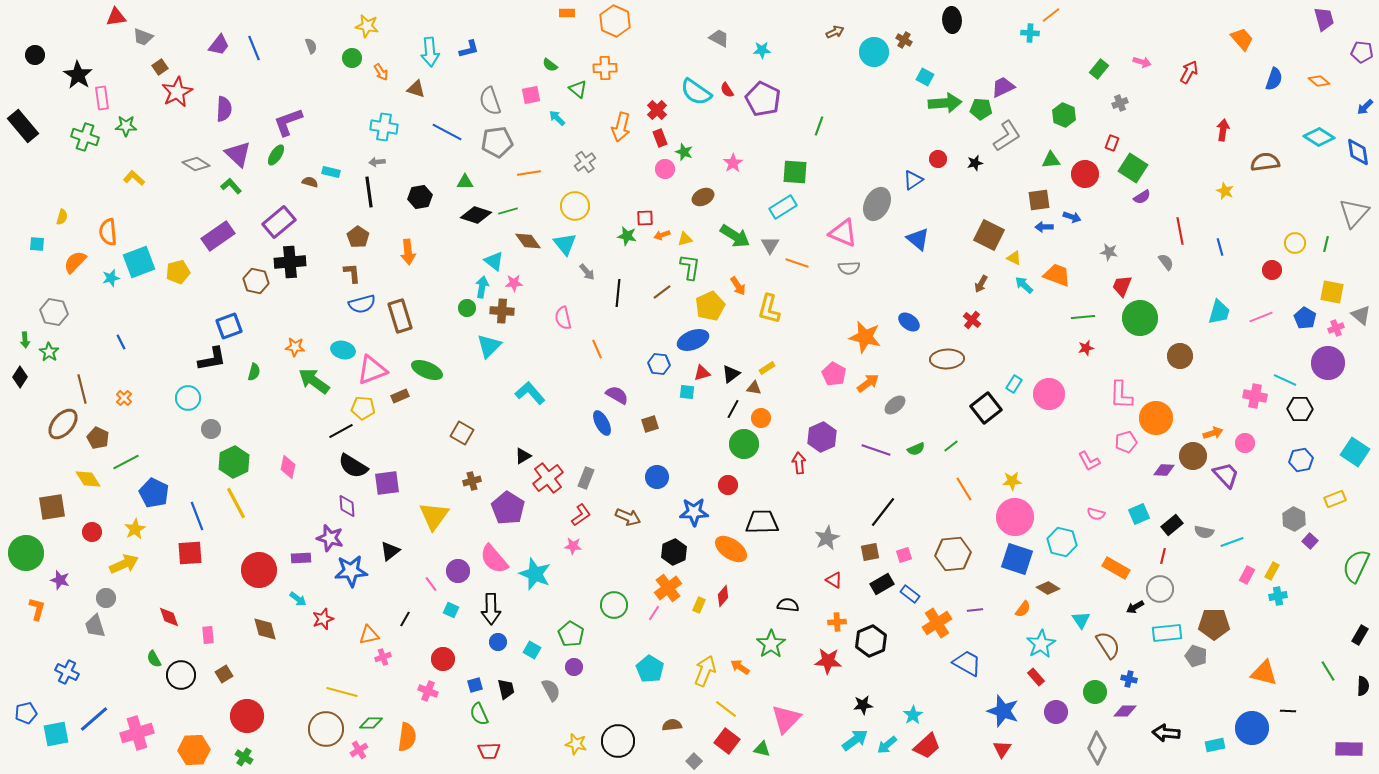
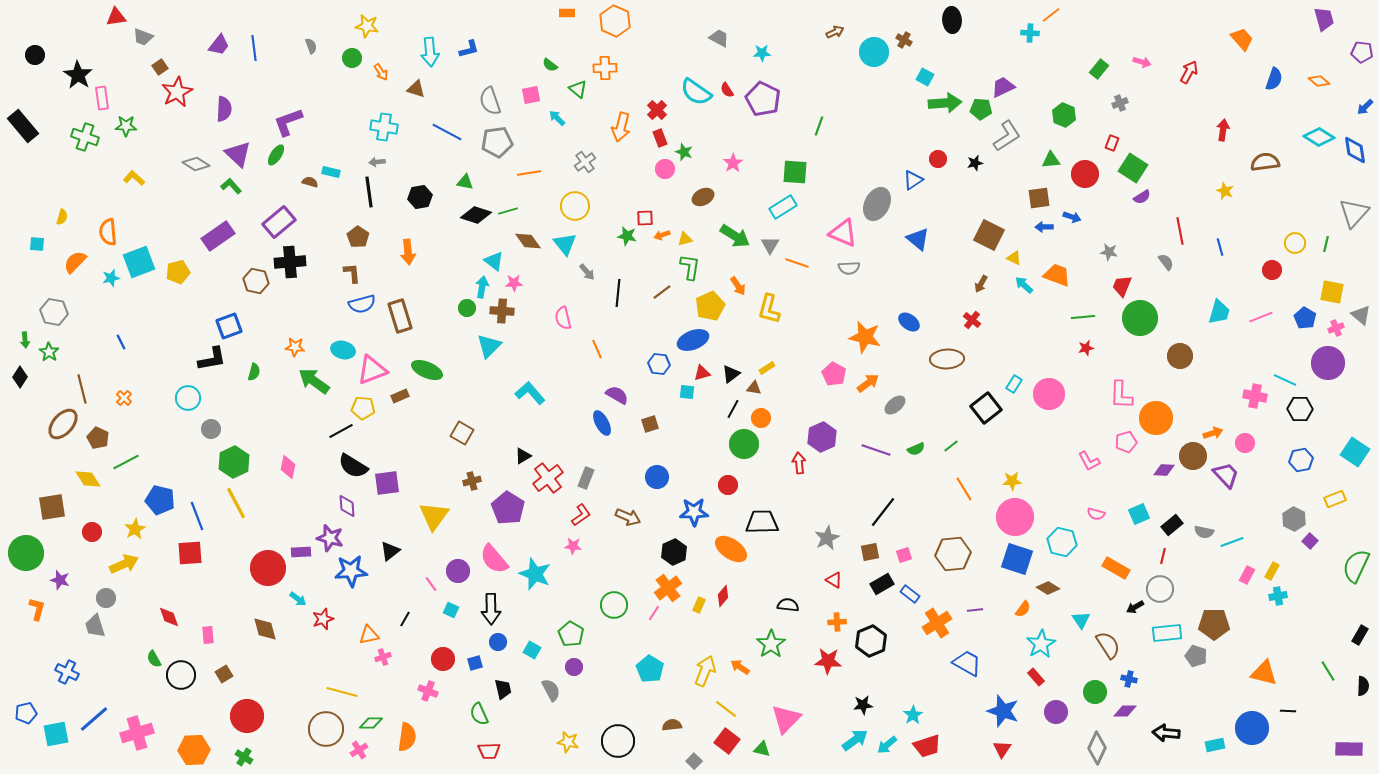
blue line at (254, 48): rotated 15 degrees clockwise
cyan star at (762, 50): moved 3 px down
blue diamond at (1358, 152): moved 3 px left, 2 px up
green triangle at (465, 182): rotated 12 degrees clockwise
brown square at (1039, 200): moved 2 px up
blue pentagon at (154, 493): moved 6 px right, 7 px down; rotated 12 degrees counterclockwise
purple rectangle at (301, 558): moved 6 px up
red circle at (259, 570): moved 9 px right, 2 px up
blue square at (475, 685): moved 22 px up
black trapezoid at (506, 689): moved 3 px left
yellow star at (576, 744): moved 8 px left, 2 px up
red trapezoid at (927, 746): rotated 24 degrees clockwise
